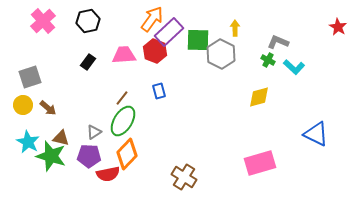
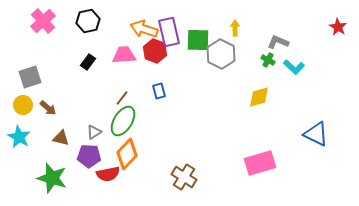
orange arrow: moved 8 px left, 10 px down; rotated 108 degrees counterclockwise
purple rectangle: rotated 60 degrees counterclockwise
cyan star: moved 9 px left, 5 px up
green star: moved 1 px right, 22 px down
